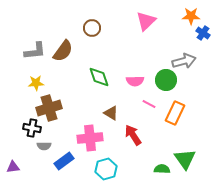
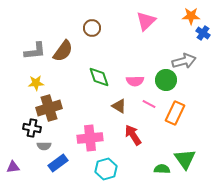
brown triangle: moved 8 px right, 7 px up
blue rectangle: moved 6 px left, 2 px down
